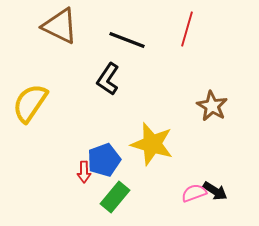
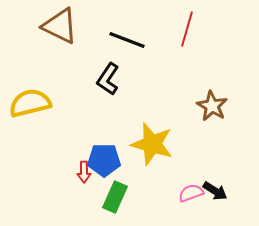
yellow semicircle: rotated 42 degrees clockwise
blue pentagon: rotated 20 degrees clockwise
pink semicircle: moved 3 px left
green rectangle: rotated 16 degrees counterclockwise
